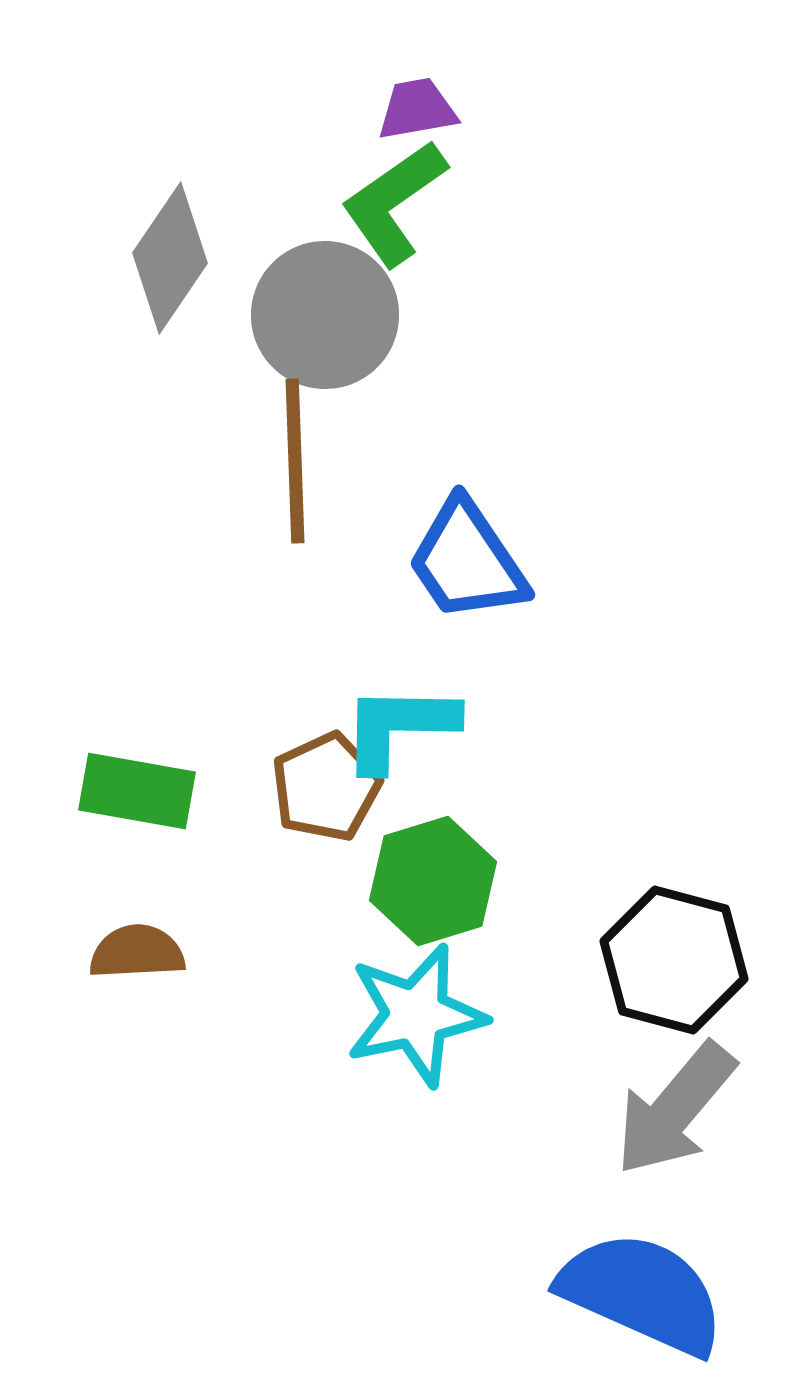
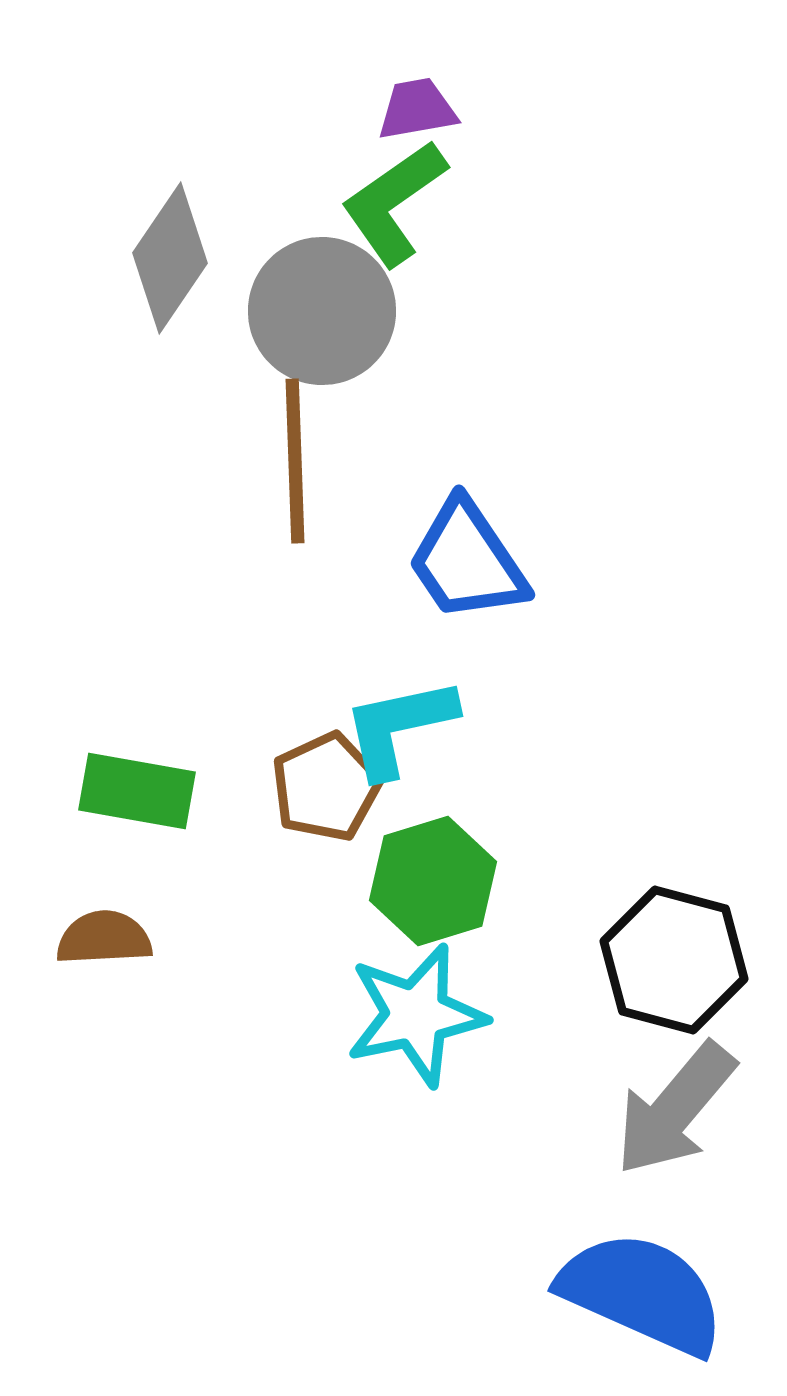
gray circle: moved 3 px left, 4 px up
cyan L-shape: rotated 13 degrees counterclockwise
brown semicircle: moved 33 px left, 14 px up
